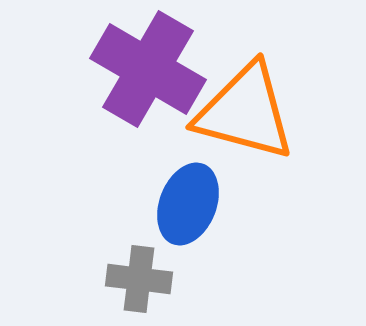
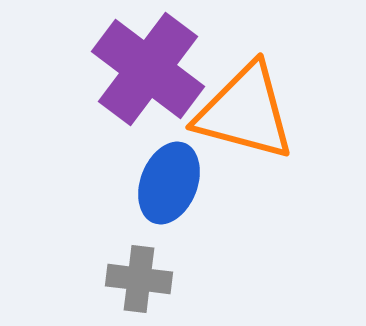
purple cross: rotated 7 degrees clockwise
blue ellipse: moved 19 px left, 21 px up
